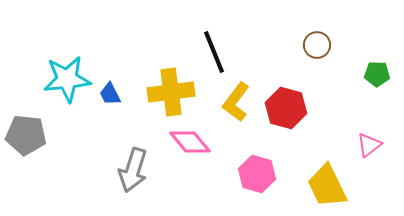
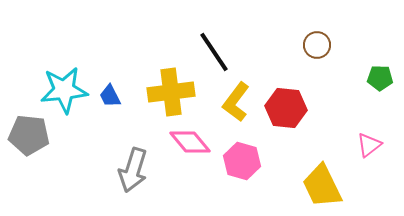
black line: rotated 12 degrees counterclockwise
green pentagon: moved 3 px right, 4 px down
cyan star: moved 3 px left, 11 px down
blue trapezoid: moved 2 px down
red hexagon: rotated 9 degrees counterclockwise
gray pentagon: moved 3 px right
pink hexagon: moved 15 px left, 13 px up
yellow trapezoid: moved 5 px left
